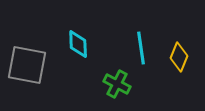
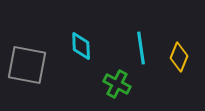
cyan diamond: moved 3 px right, 2 px down
